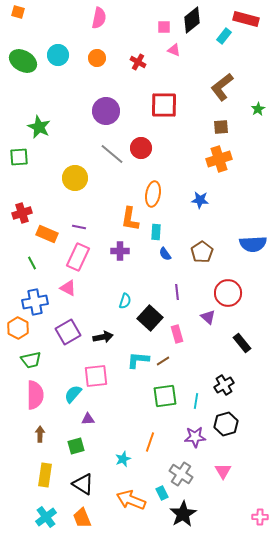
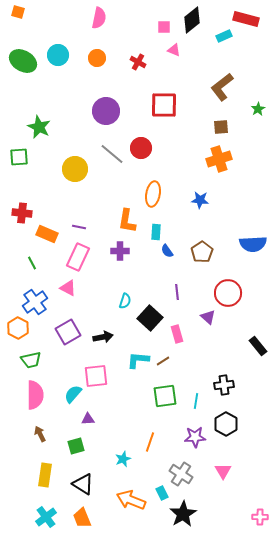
cyan rectangle at (224, 36): rotated 28 degrees clockwise
yellow circle at (75, 178): moved 9 px up
red cross at (22, 213): rotated 24 degrees clockwise
orange L-shape at (130, 219): moved 3 px left, 2 px down
blue semicircle at (165, 254): moved 2 px right, 3 px up
blue cross at (35, 302): rotated 25 degrees counterclockwise
black rectangle at (242, 343): moved 16 px right, 3 px down
black cross at (224, 385): rotated 24 degrees clockwise
black hexagon at (226, 424): rotated 15 degrees counterclockwise
brown arrow at (40, 434): rotated 28 degrees counterclockwise
